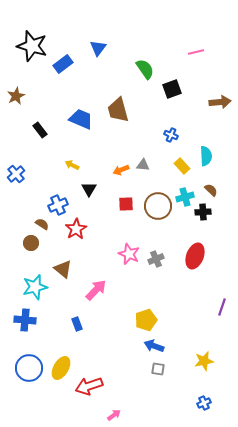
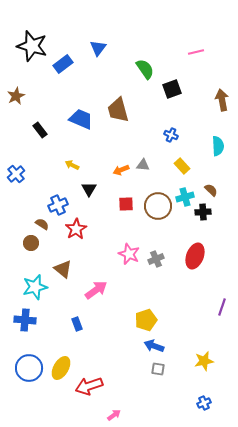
brown arrow at (220, 102): moved 2 px right, 2 px up; rotated 95 degrees counterclockwise
cyan semicircle at (206, 156): moved 12 px right, 10 px up
pink arrow at (96, 290): rotated 10 degrees clockwise
